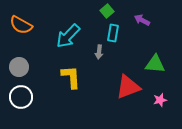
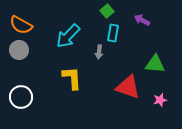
gray circle: moved 17 px up
yellow L-shape: moved 1 px right, 1 px down
red triangle: rotated 40 degrees clockwise
